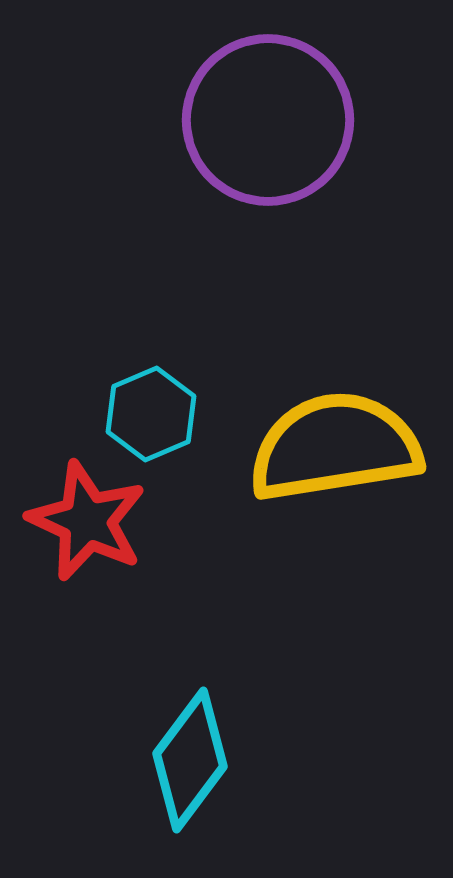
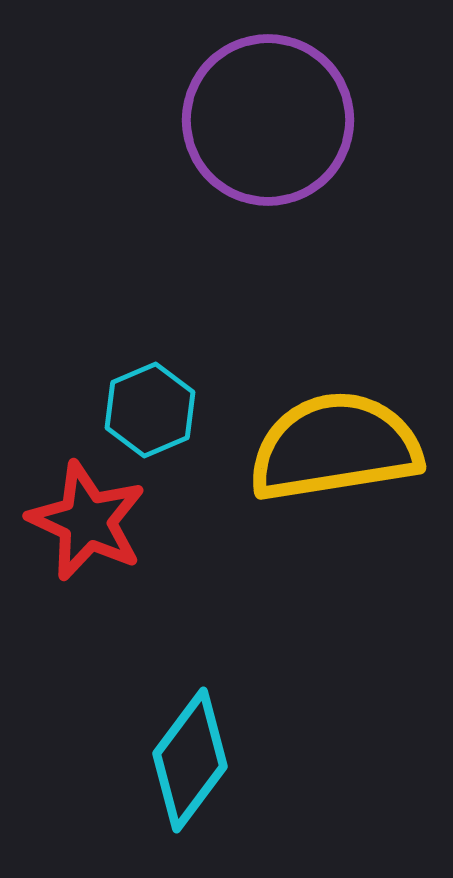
cyan hexagon: moved 1 px left, 4 px up
